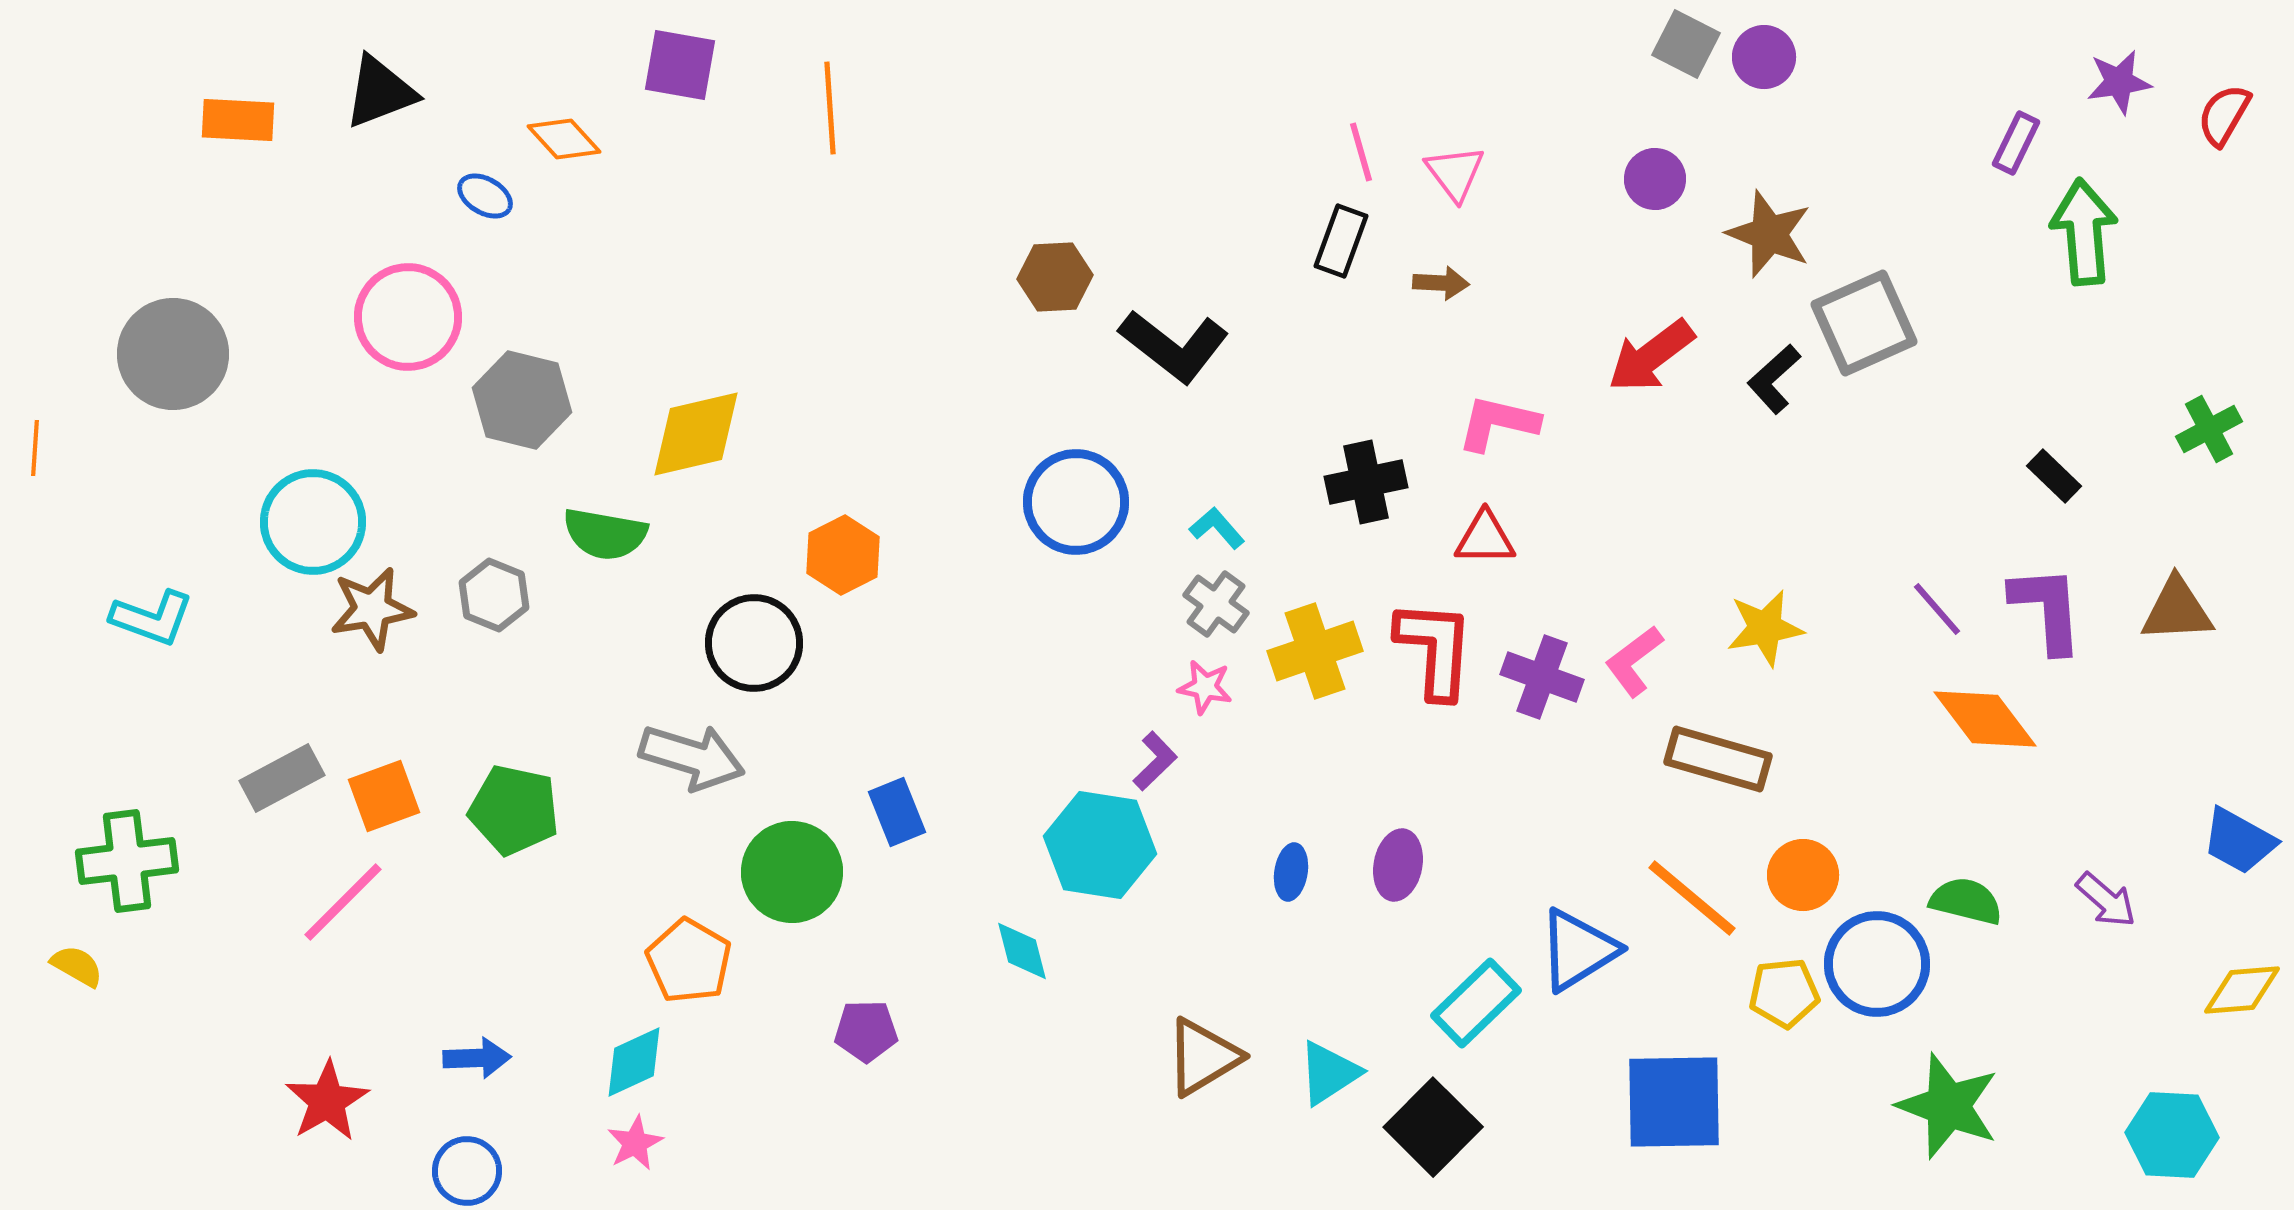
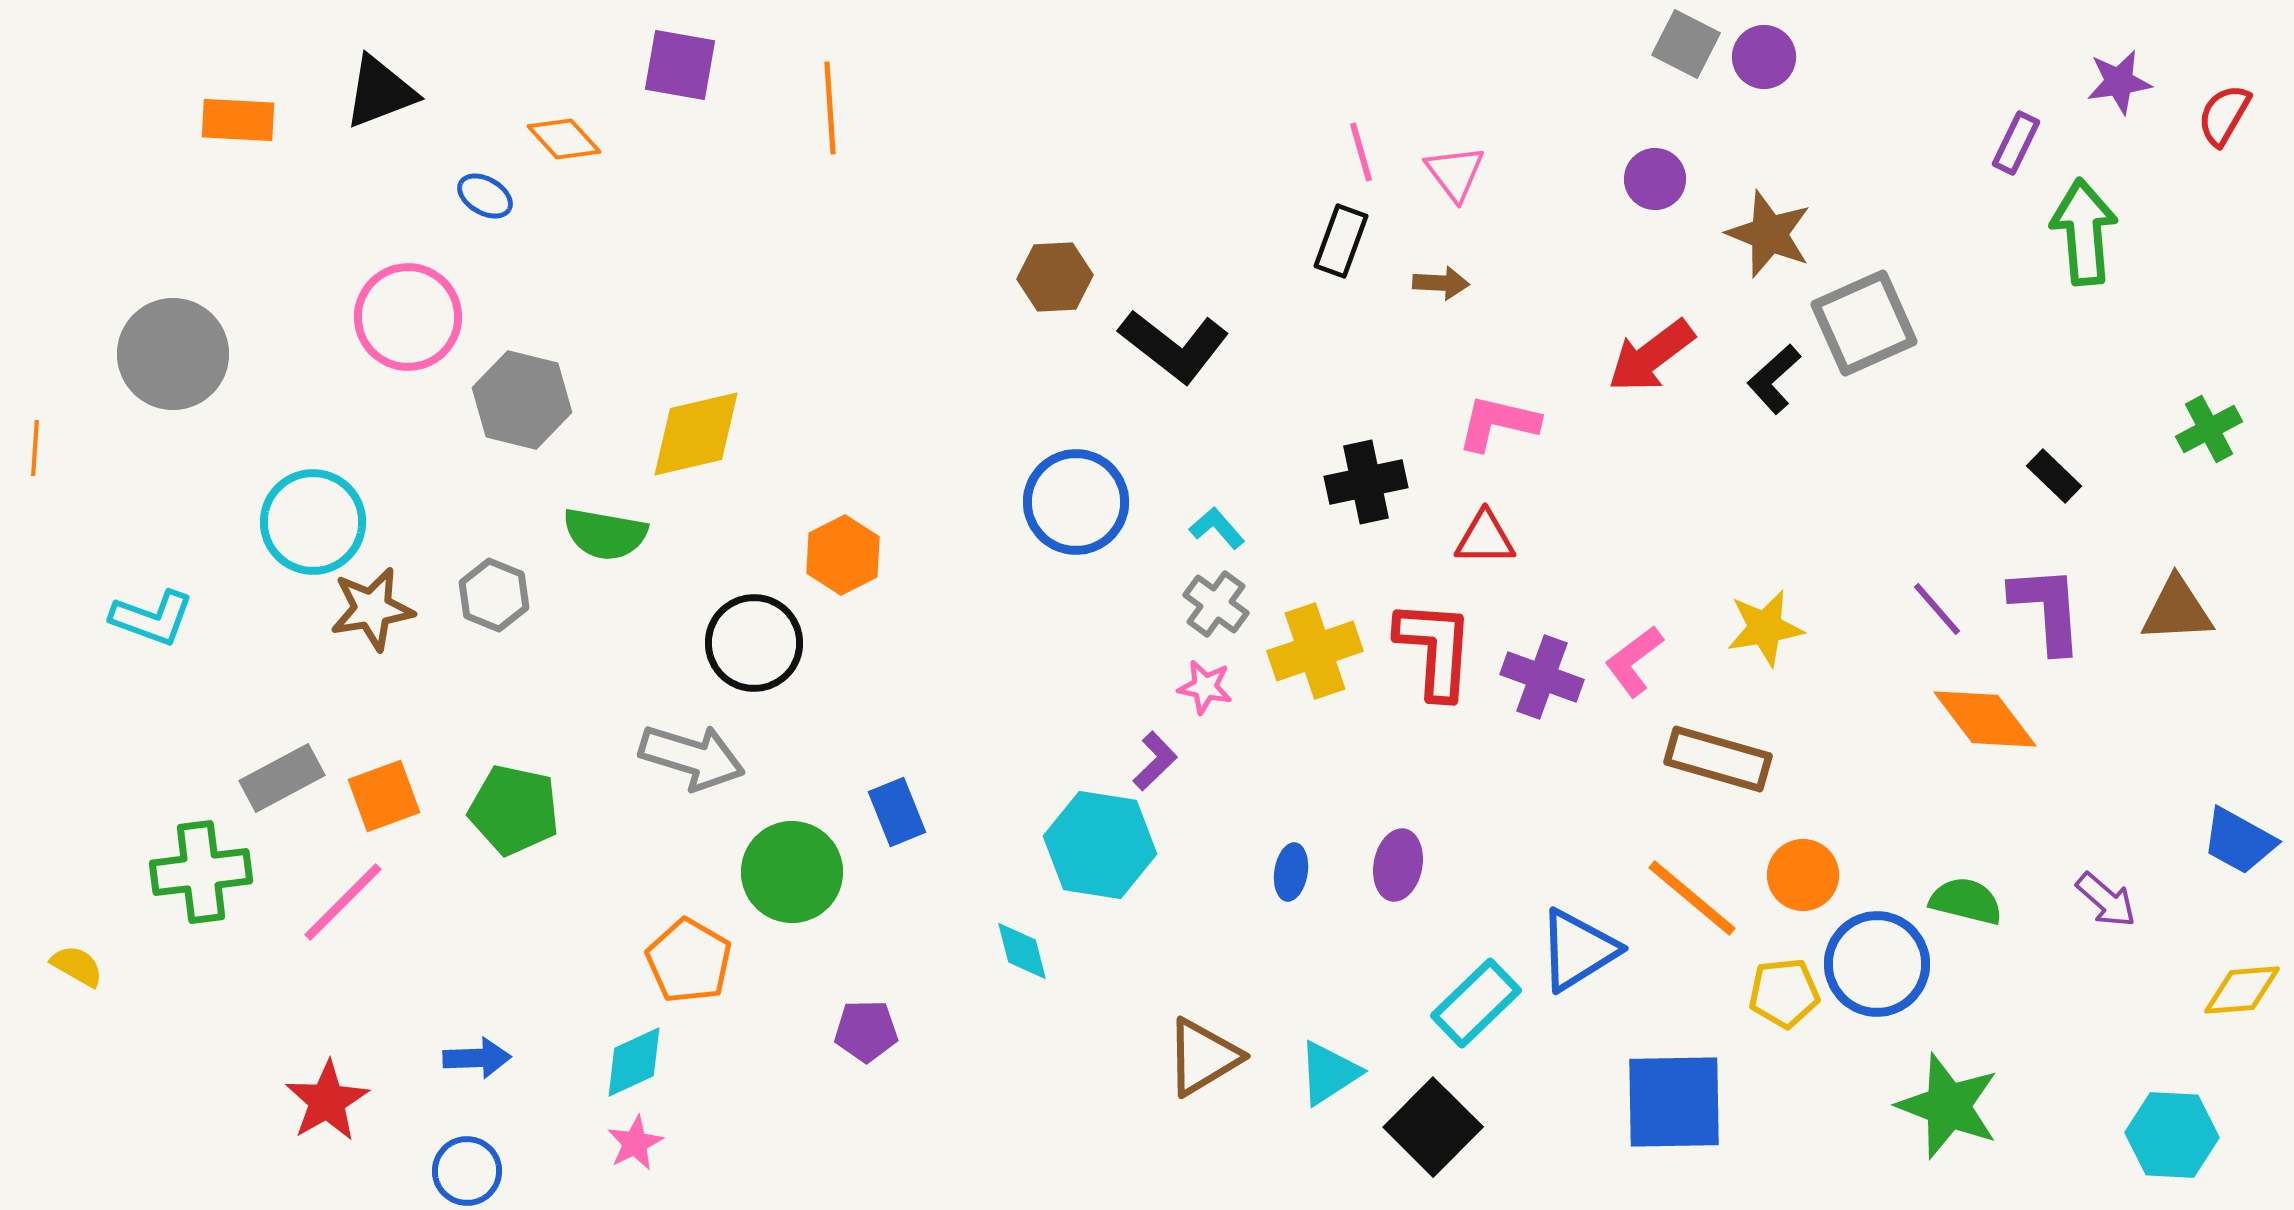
green cross at (127, 861): moved 74 px right, 11 px down
